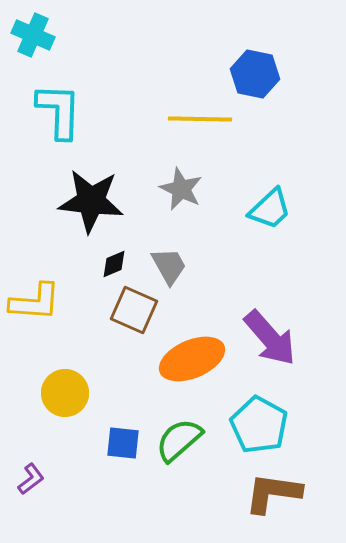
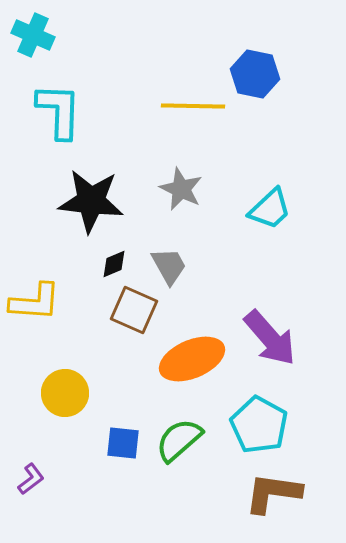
yellow line: moved 7 px left, 13 px up
